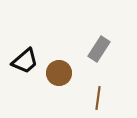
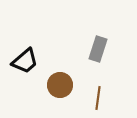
gray rectangle: moved 1 px left; rotated 15 degrees counterclockwise
brown circle: moved 1 px right, 12 px down
